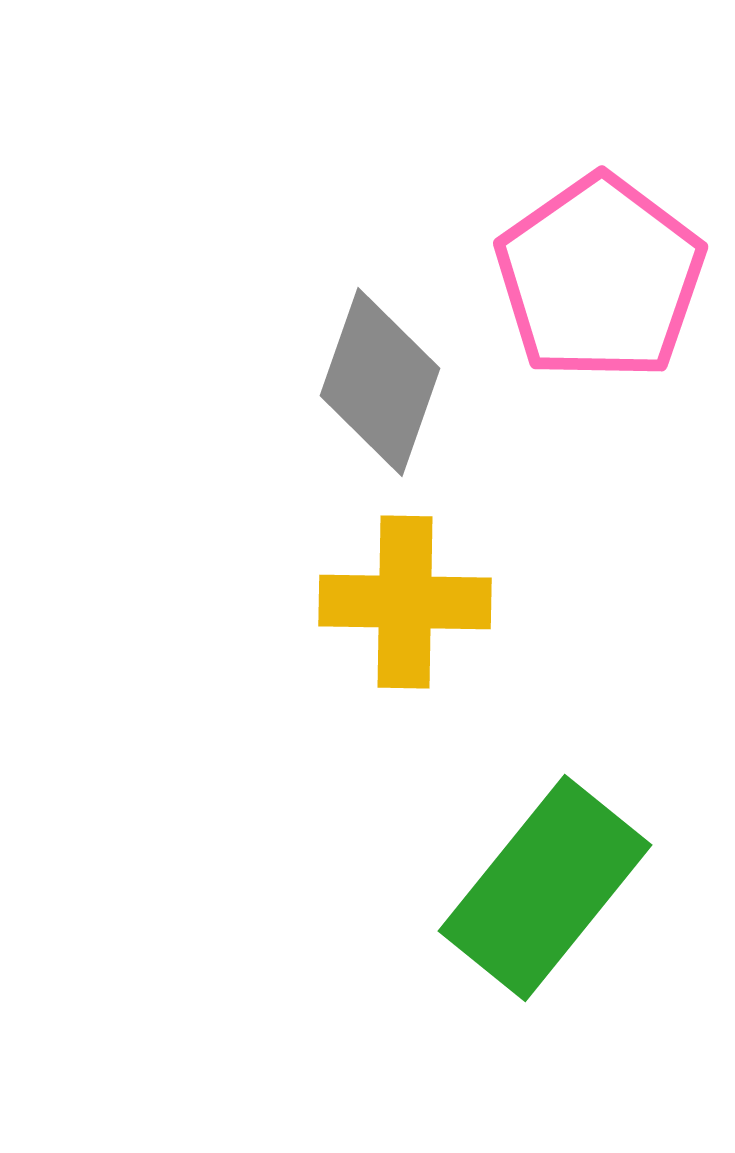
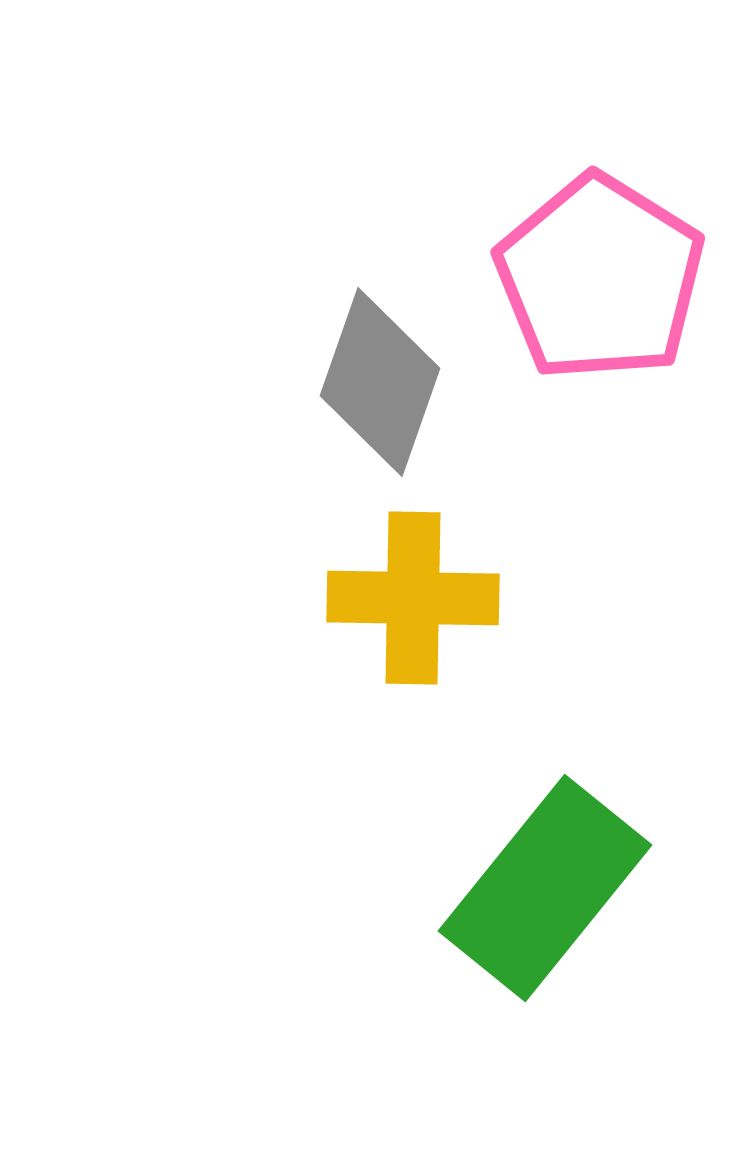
pink pentagon: rotated 5 degrees counterclockwise
yellow cross: moved 8 px right, 4 px up
